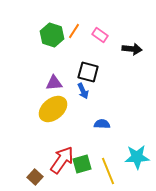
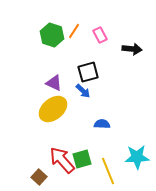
pink rectangle: rotated 28 degrees clockwise
black square: rotated 30 degrees counterclockwise
purple triangle: rotated 30 degrees clockwise
blue arrow: rotated 21 degrees counterclockwise
red arrow: rotated 76 degrees counterclockwise
green square: moved 5 px up
brown square: moved 4 px right
